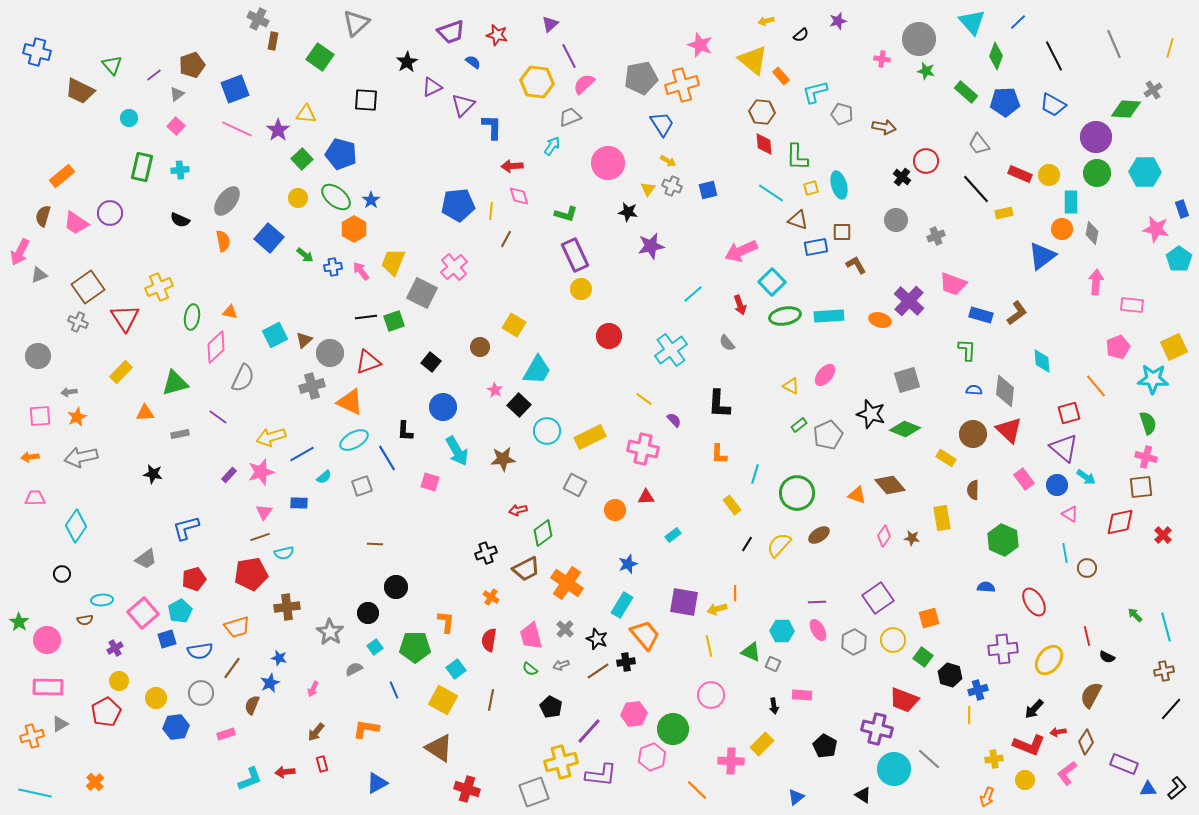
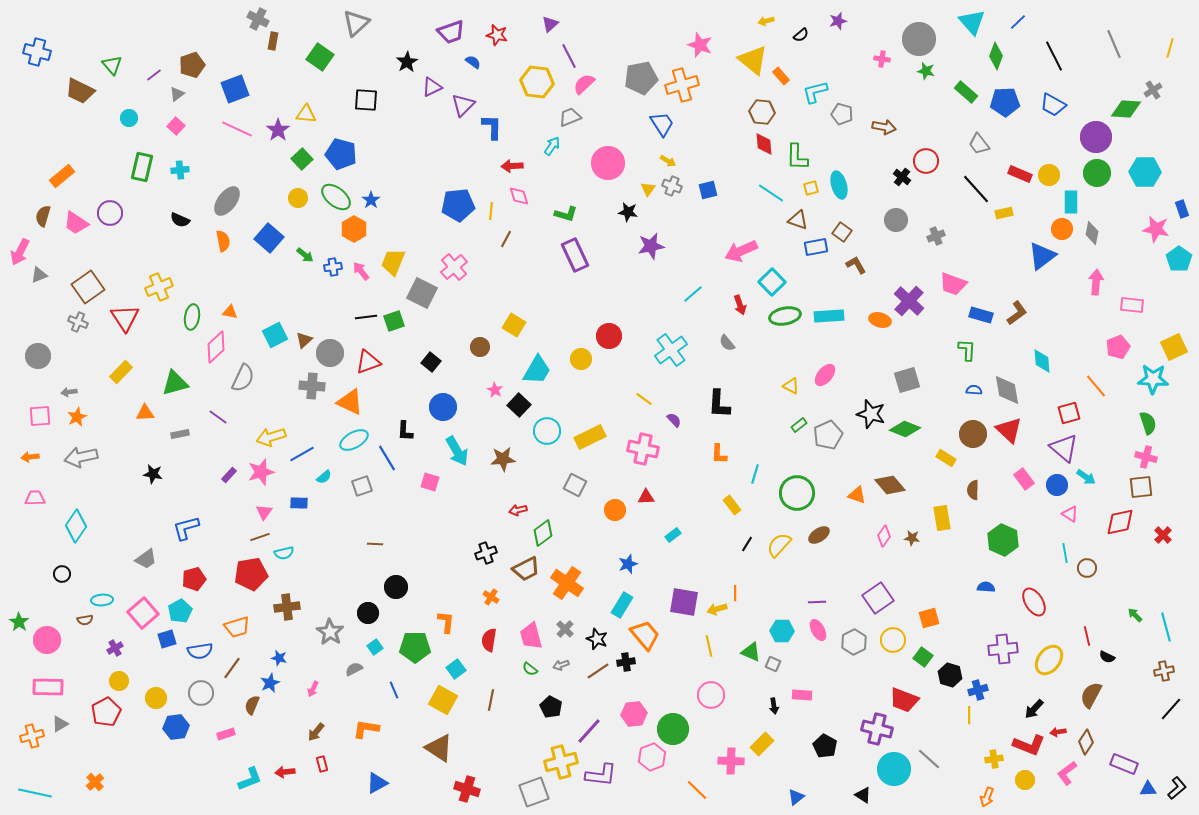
brown square at (842, 232): rotated 36 degrees clockwise
yellow circle at (581, 289): moved 70 px down
gray cross at (312, 386): rotated 20 degrees clockwise
gray diamond at (1005, 391): moved 2 px right, 1 px up; rotated 16 degrees counterclockwise
